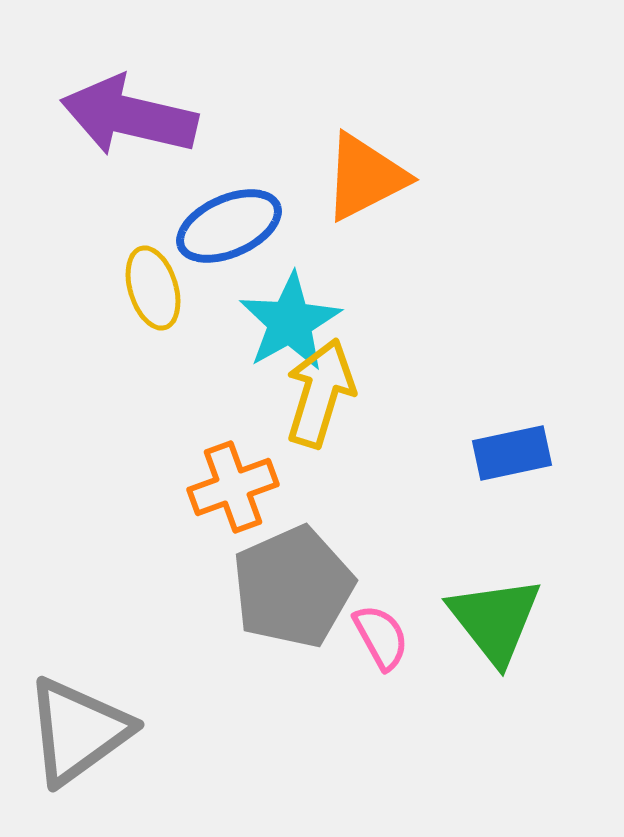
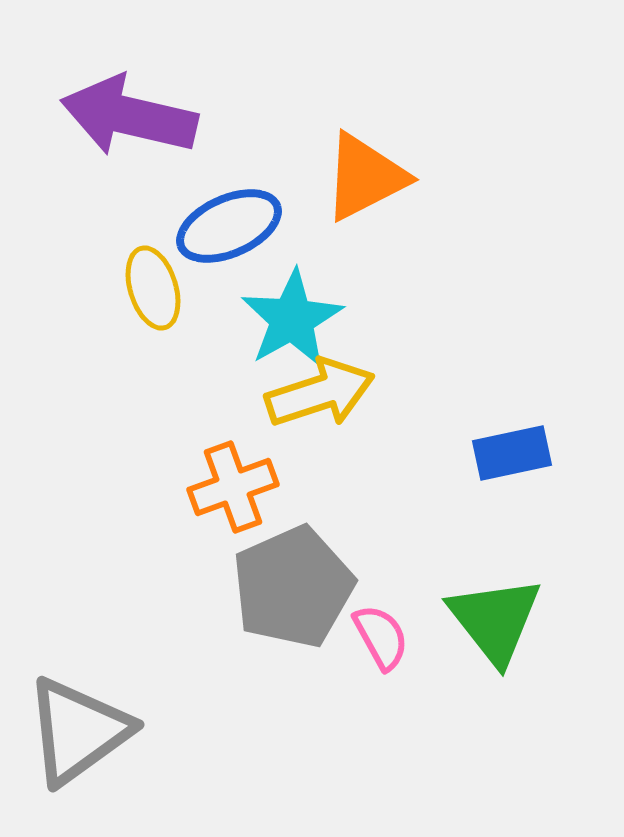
cyan star: moved 2 px right, 3 px up
yellow arrow: rotated 55 degrees clockwise
